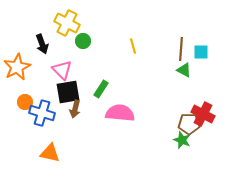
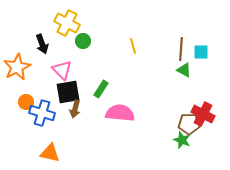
orange circle: moved 1 px right
